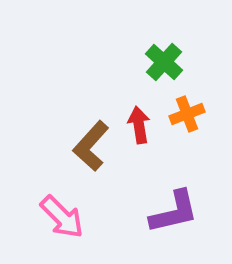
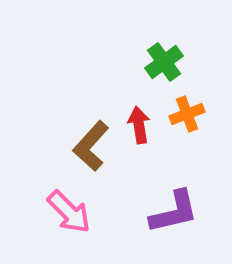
green cross: rotated 12 degrees clockwise
pink arrow: moved 7 px right, 5 px up
